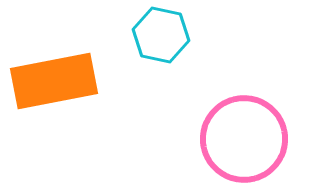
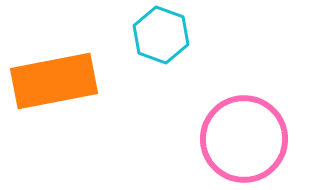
cyan hexagon: rotated 8 degrees clockwise
